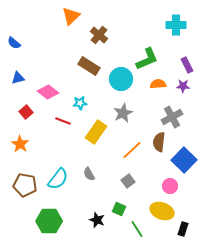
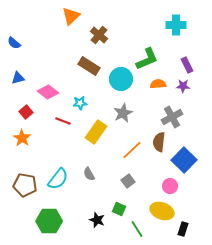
orange star: moved 2 px right, 6 px up
